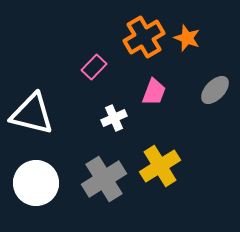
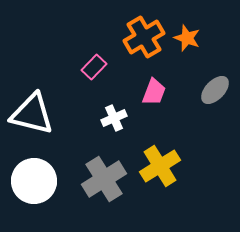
white circle: moved 2 px left, 2 px up
